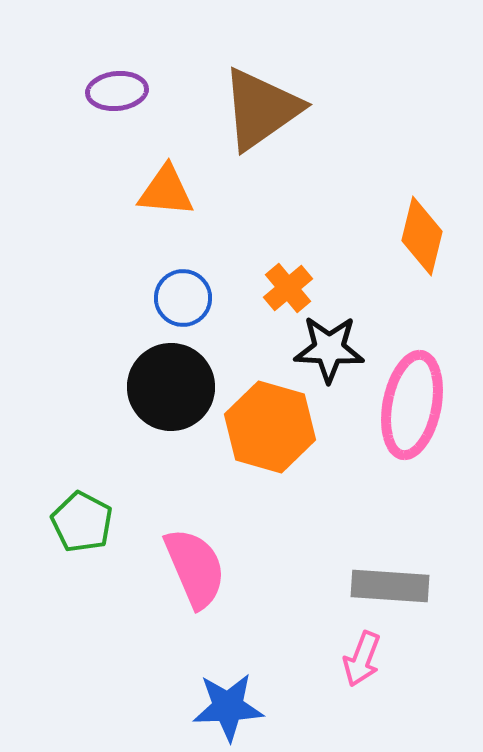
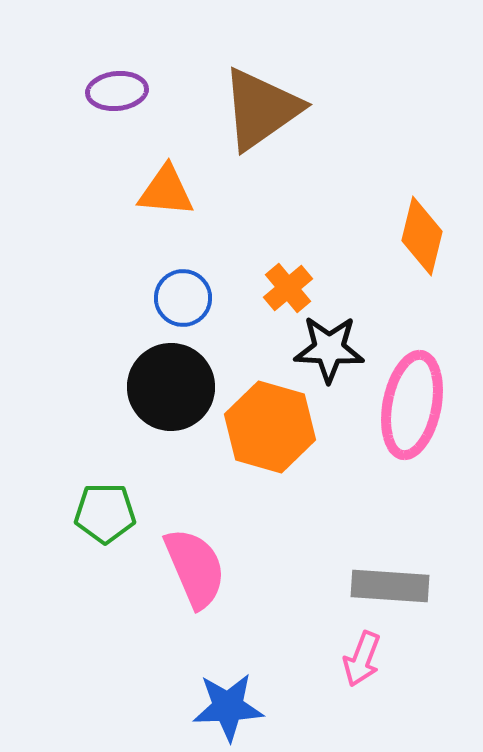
green pentagon: moved 23 px right, 9 px up; rotated 28 degrees counterclockwise
